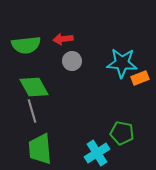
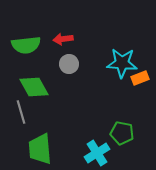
gray circle: moved 3 px left, 3 px down
gray line: moved 11 px left, 1 px down
